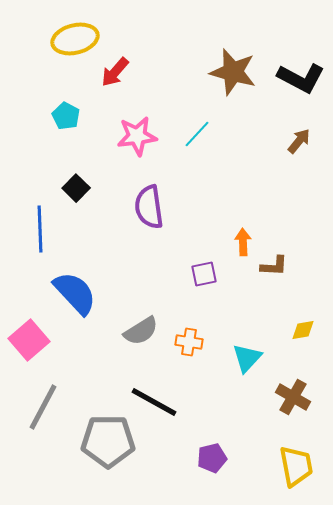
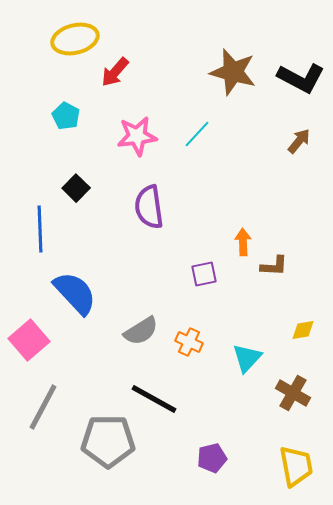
orange cross: rotated 16 degrees clockwise
brown cross: moved 4 px up
black line: moved 3 px up
